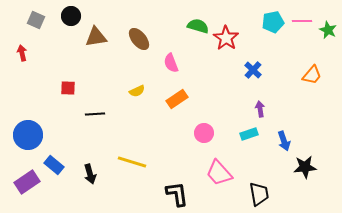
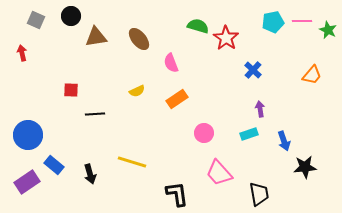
red square: moved 3 px right, 2 px down
